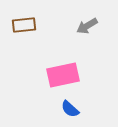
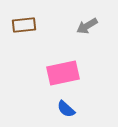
pink rectangle: moved 2 px up
blue semicircle: moved 4 px left
